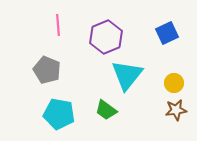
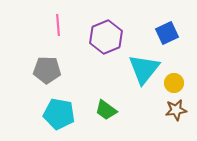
gray pentagon: rotated 20 degrees counterclockwise
cyan triangle: moved 17 px right, 6 px up
